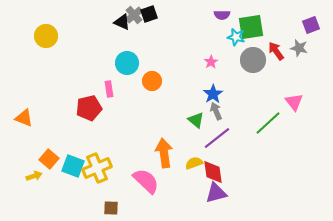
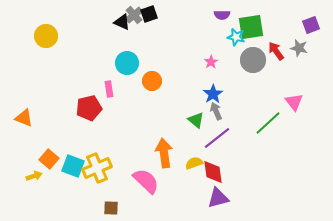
purple triangle: moved 2 px right, 5 px down
